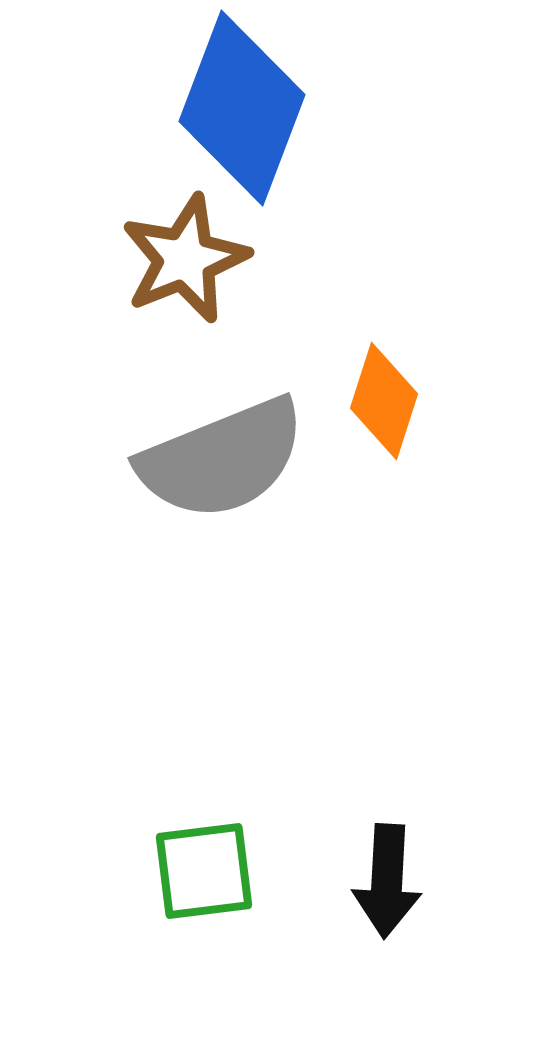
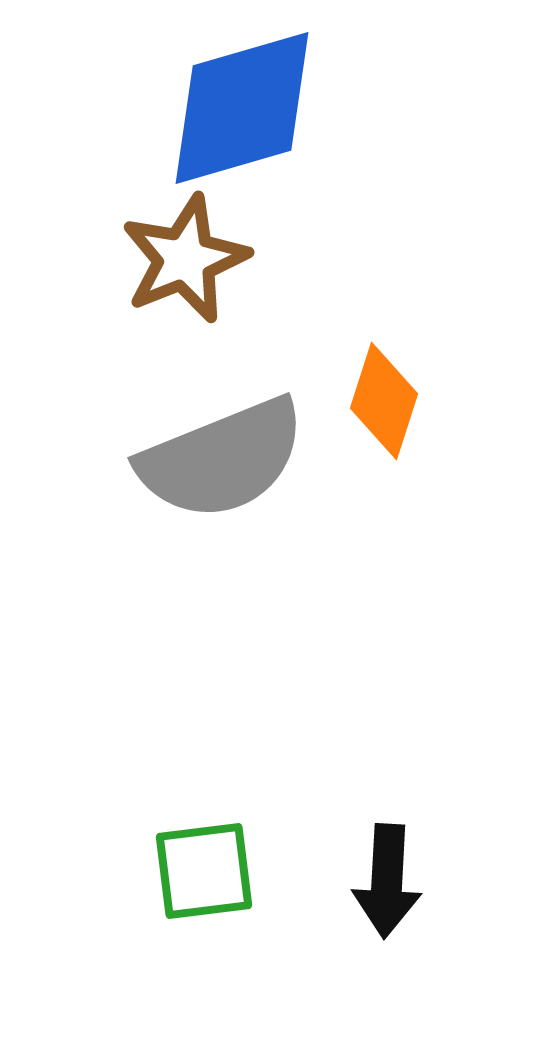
blue diamond: rotated 53 degrees clockwise
